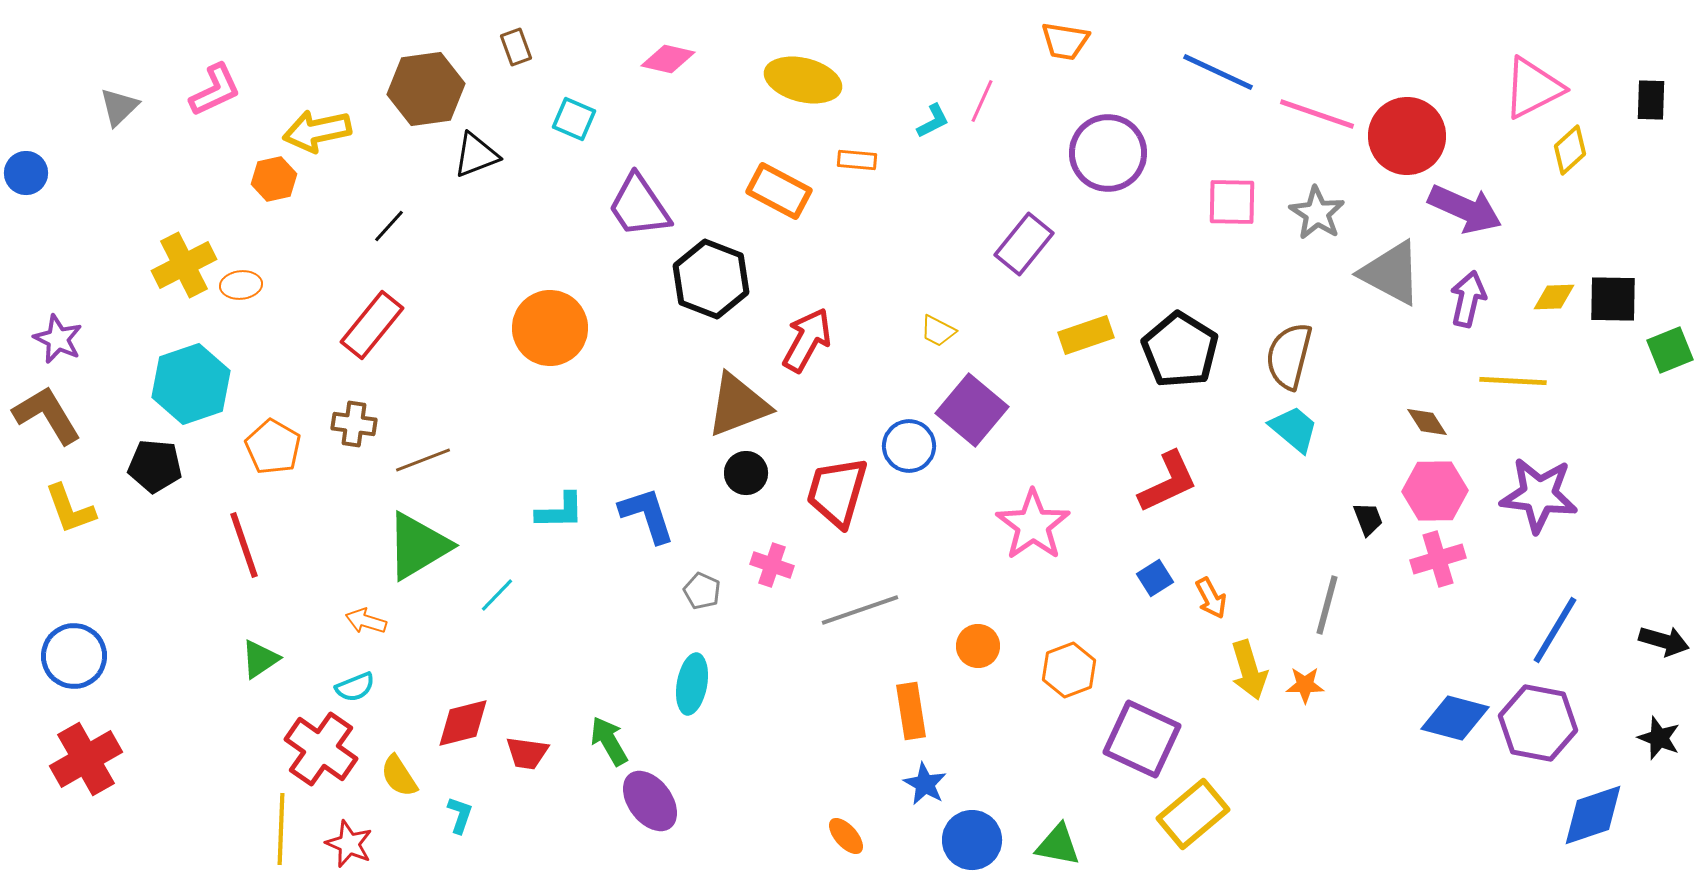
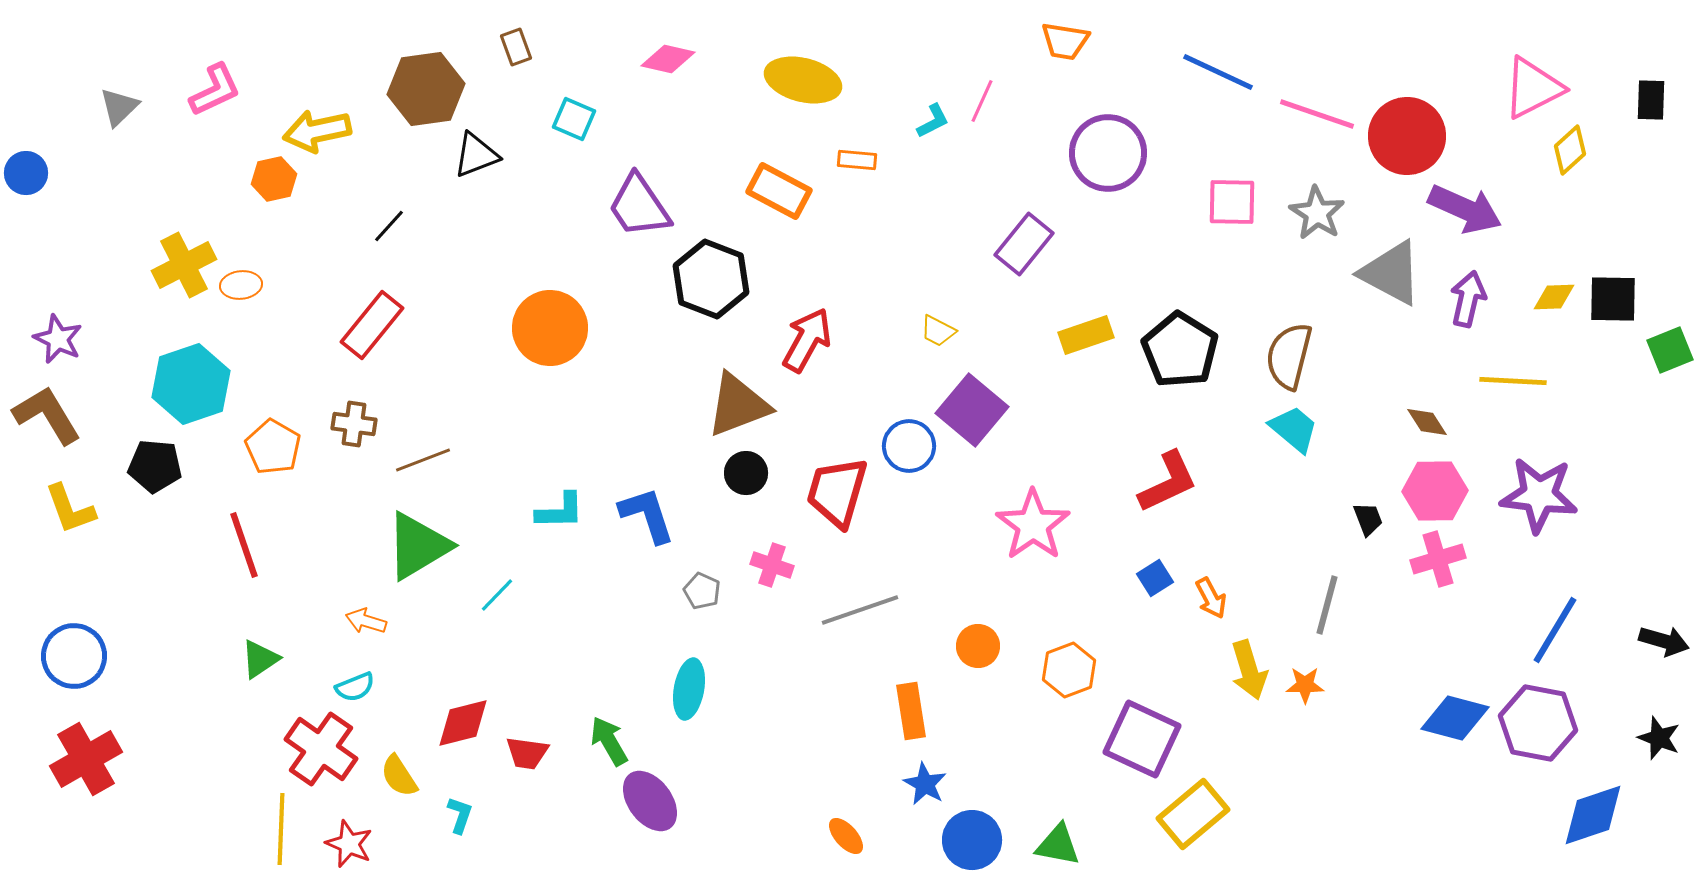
cyan ellipse at (692, 684): moved 3 px left, 5 px down
